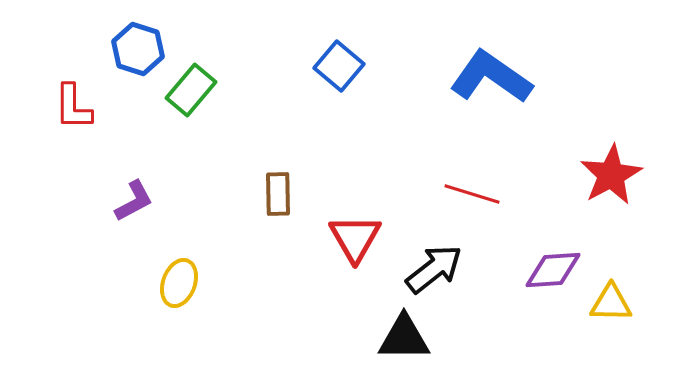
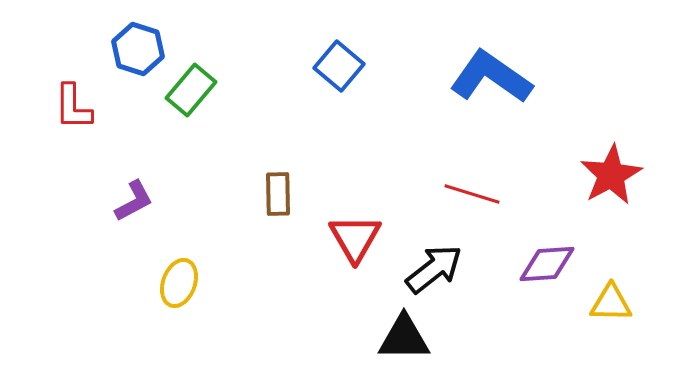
purple diamond: moved 6 px left, 6 px up
